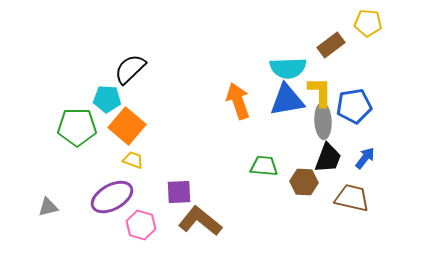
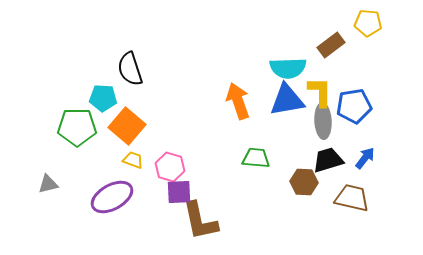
black semicircle: rotated 64 degrees counterclockwise
cyan pentagon: moved 4 px left, 1 px up
black trapezoid: moved 2 px down; rotated 128 degrees counterclockwise
green trapezoid: moved 8 px left, 8 px up
gray triangle: moved 23 px up
brown L-shape: rotated 141 degrees counterclockwise
pink hexagon: moved 29 px right, 58 px up
